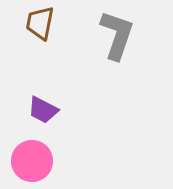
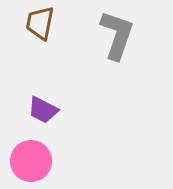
pink circle: moved 1 px left
